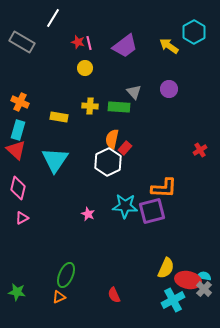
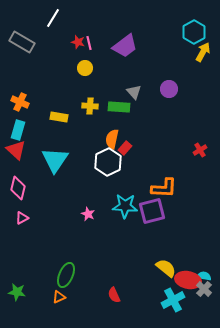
yellow arrow: moved 34 px right, 6 px down; rotated 84 degrees clockwise
yellow semicircle: rotated 75 degrees counterclockwise
